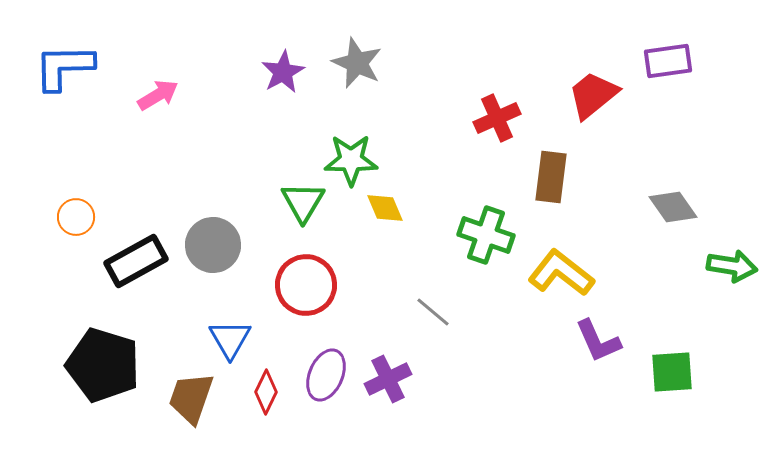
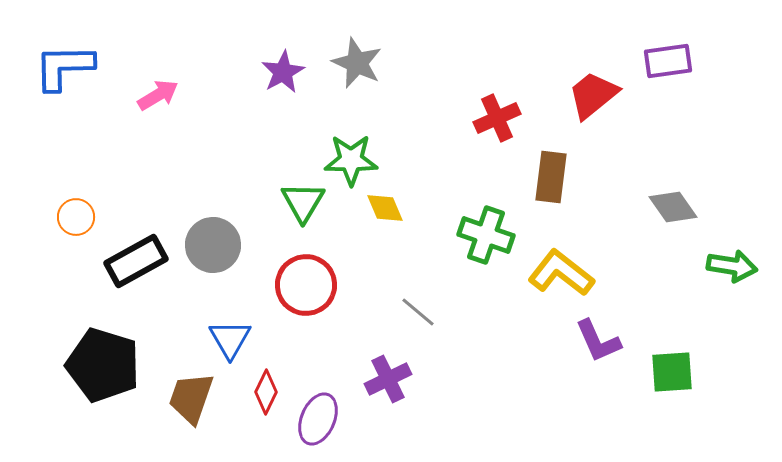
gray line: moved 15 px left
purple ellipse: moved 8 px left, 44 px down
